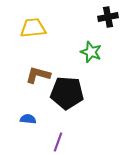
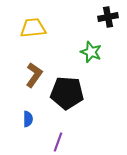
brown L-shape: moved 4 px left; rotated 110 degrees clockwise
blue semicircle: rotated 84 degrees clockwise
